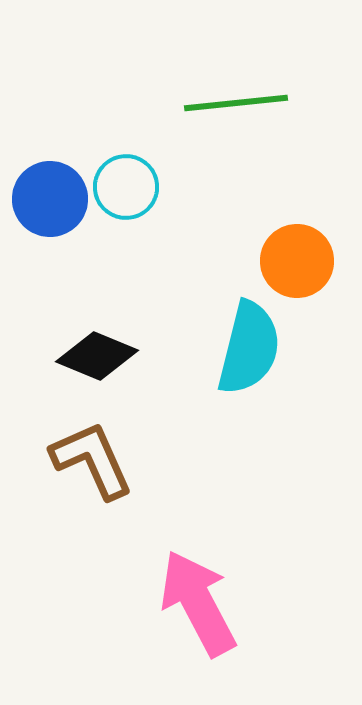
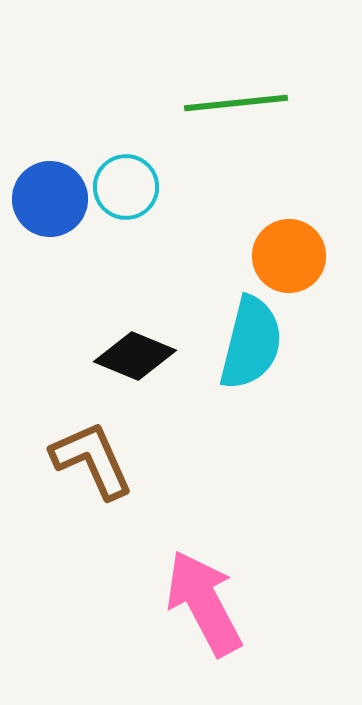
orange circle: moved 8 px left, 5 px up
cyan semicircle: moved 2 px right, 5 px up
black diamond: moved 38 px right
pink arrow: moved 6 px right
